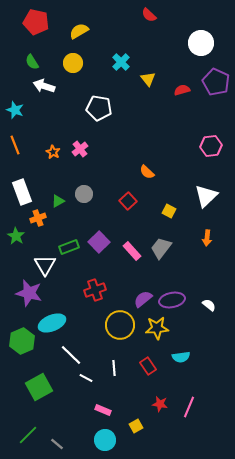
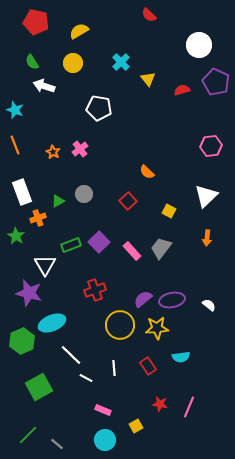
white circle at (201, 43): moved 2 px left, 2 px down
green rectangle at (69, 247): moved 2 px right, 2 px up
